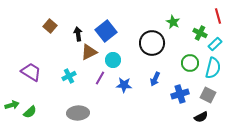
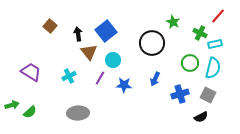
red line: rotated 56 degrees clockwise
cyan rectangle: rotated 32 degrees clockwise
brown triangle: rotated 42 degrees counterclockwise
